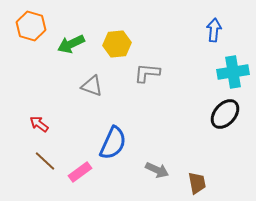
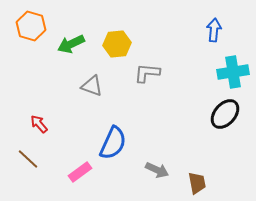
red arrow: rotated 12 degrees clockwise
brown line: moved 17 px left, 2 px up
